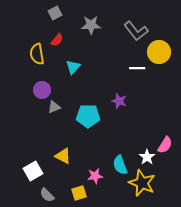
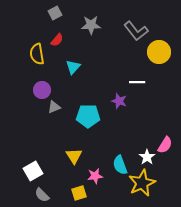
white line: moved 14 px down
yellow triangle: moved 11 px right; rotated 30 degrees clockwise
yellow star: rotated 24 degrees clockwise
gray semicircle: moved 5 px left
